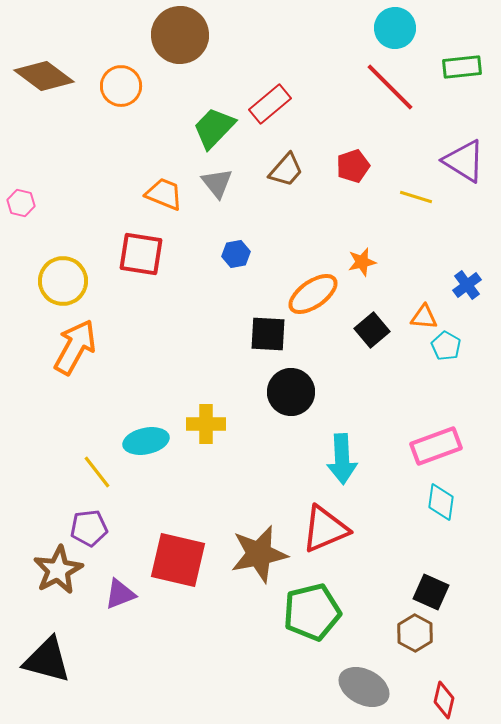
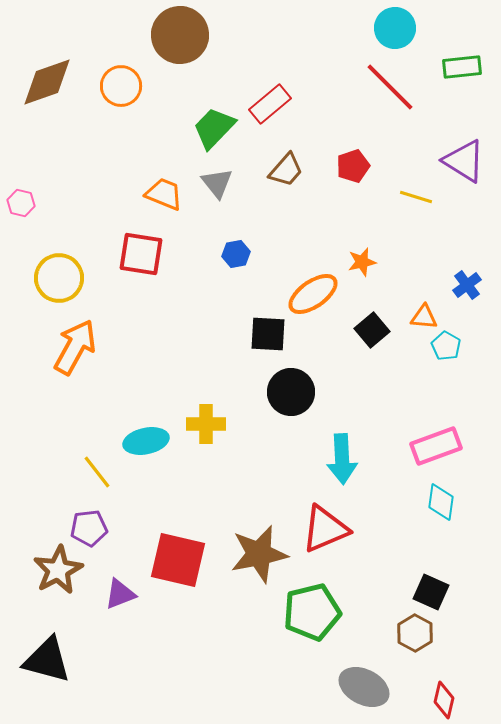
brown diamond at (44, 76): moved 3 px right, 6 px down; rotated 56 degrees counterclockwise
yellow circle at (63, 281): moved 4 px left, 3 px up
